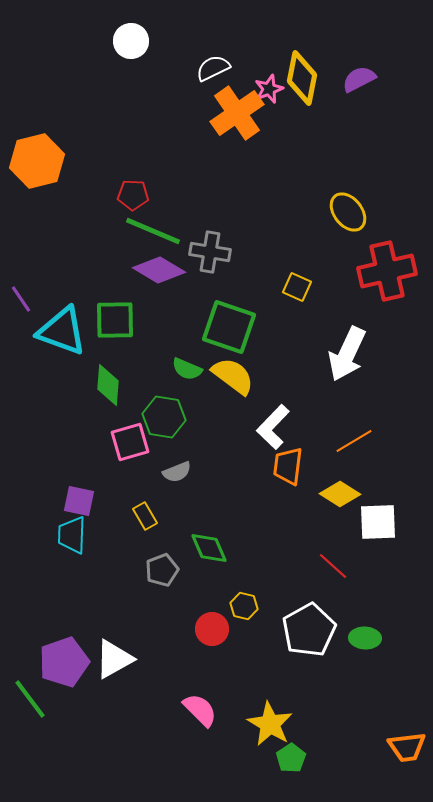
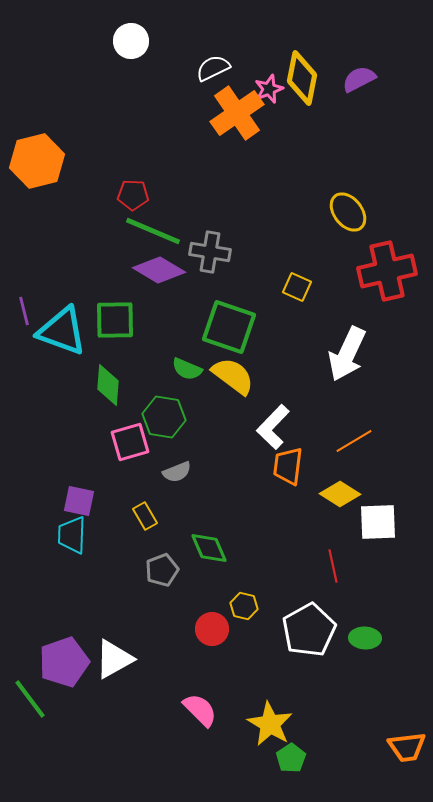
purple line at (21, 299): moved 3 px right, 12 px down; rotated 20 degrees clockwise
red line at (333, 566): rotated 36 degrees clockwise
